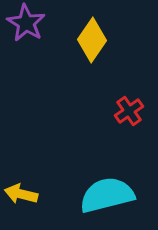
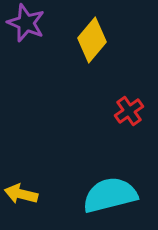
purple star: rotated 9 degrees counterclockwise
yellow diamond: rotated 6 degrees clockwise
cyan semicircle: moved 3 px right
